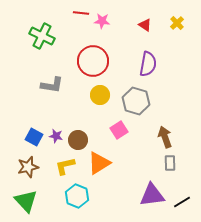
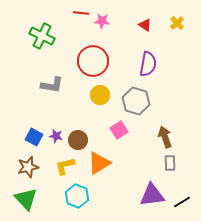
green triangle: moved 2 px up
